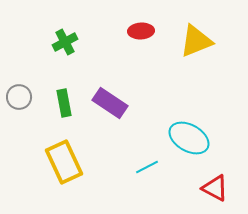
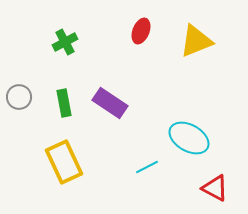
red ellipse: rotated 65 degrees counterclockwise
